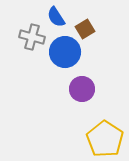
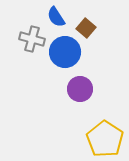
brown square: moved 1 px right, 1 px up; rotated 18 degrees counterclockwise
gray cross: moved 2 px down
purple circle: moved 2 px left
